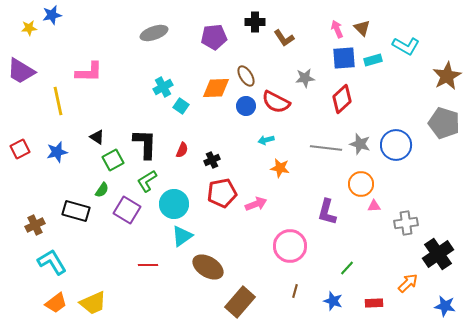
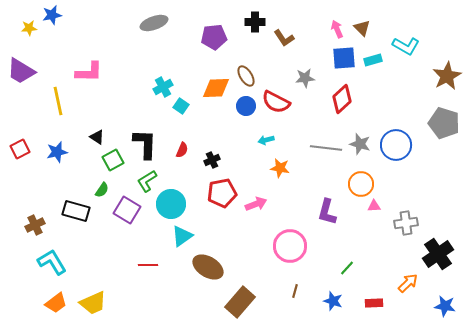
gray ellipse at (154, 33): moved 10 px up
cyan circle at (174, 204): moved 3 px left
